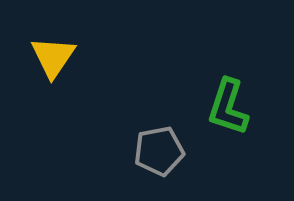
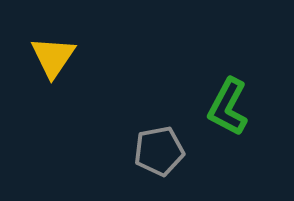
green L-shape: rotated 10 degrees clockwise
